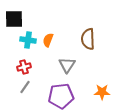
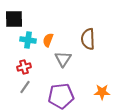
gray triangle: moved 4 px left, 6 px up
